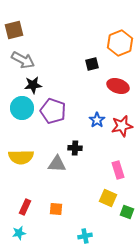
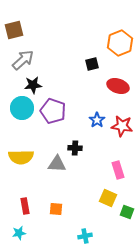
gray arrow: rotated 70 degrees counterclockwise
red star: rotated 20 degrees clockwise
red rectangle: moved 1 px up; rotated 35 degrees counterclockwise
